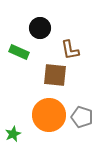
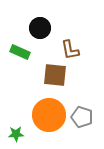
green rectangle: moved 1 px right
green star: moved 3 px right; rotated 21 degrees clockwise
